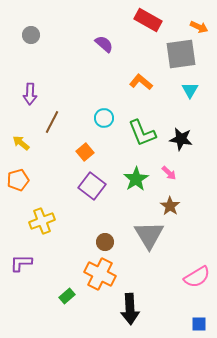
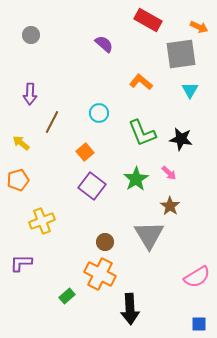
cyan circle: moved 5 px left, 5 px up
